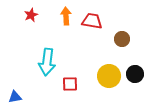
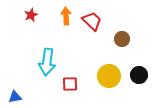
red trapezoid: rotated 35 degrees clockwise
black circle: moved 4 px right, 1 px down
